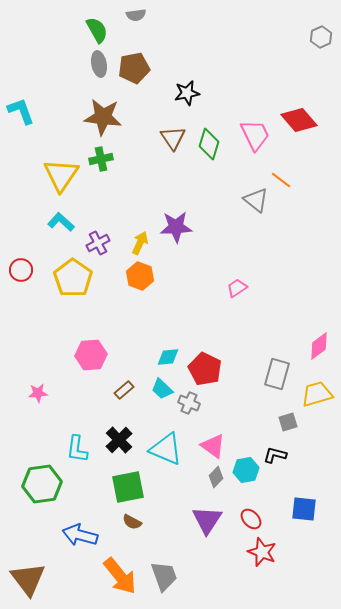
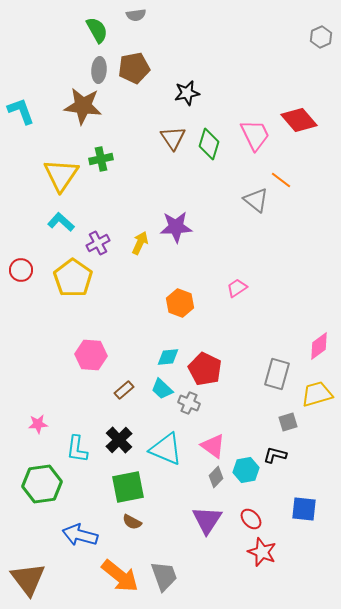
gray ellipse at (99, 64): moved 6 px down; rotated 15 degrees clockwise
brown star at (103, 117): moved 20 px left, 11 px up
orange hexagon at (140, 276): moved 40 px right, 27 px down
pink hexagon at (91, 355): rotated 8 degrees clockwise
pink star at (38, 393): moved 31 px down
orange arrow at (120, 576): rotated 12 degrees counterclockwise
